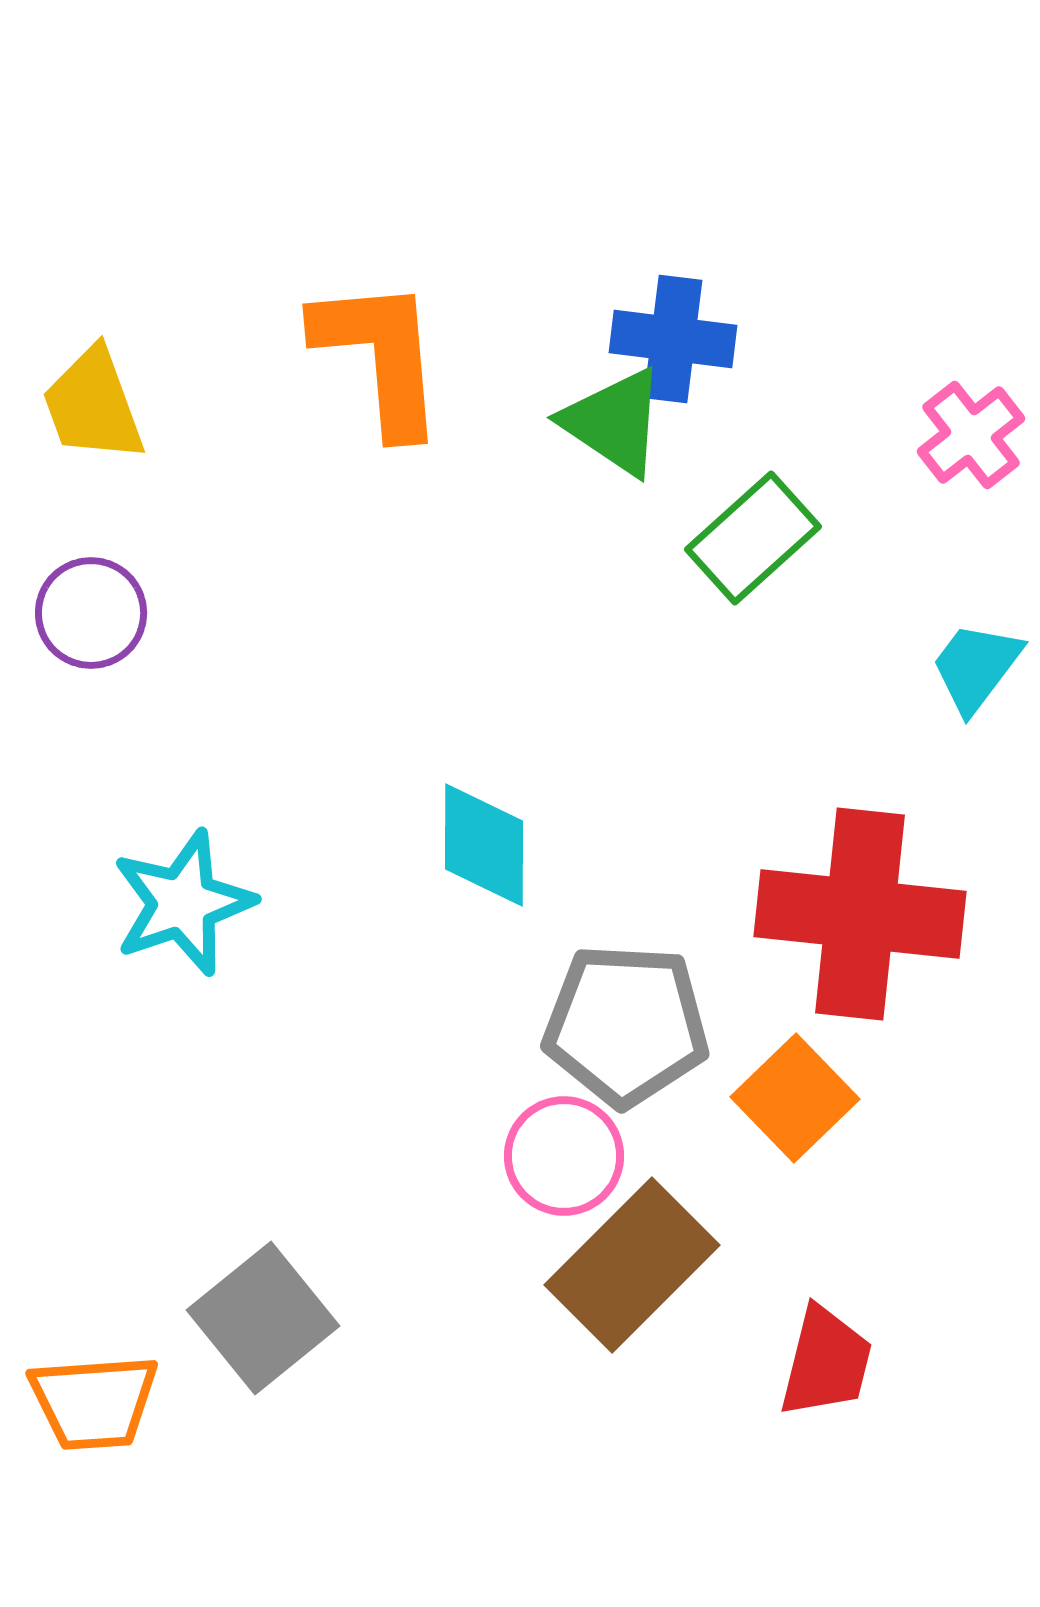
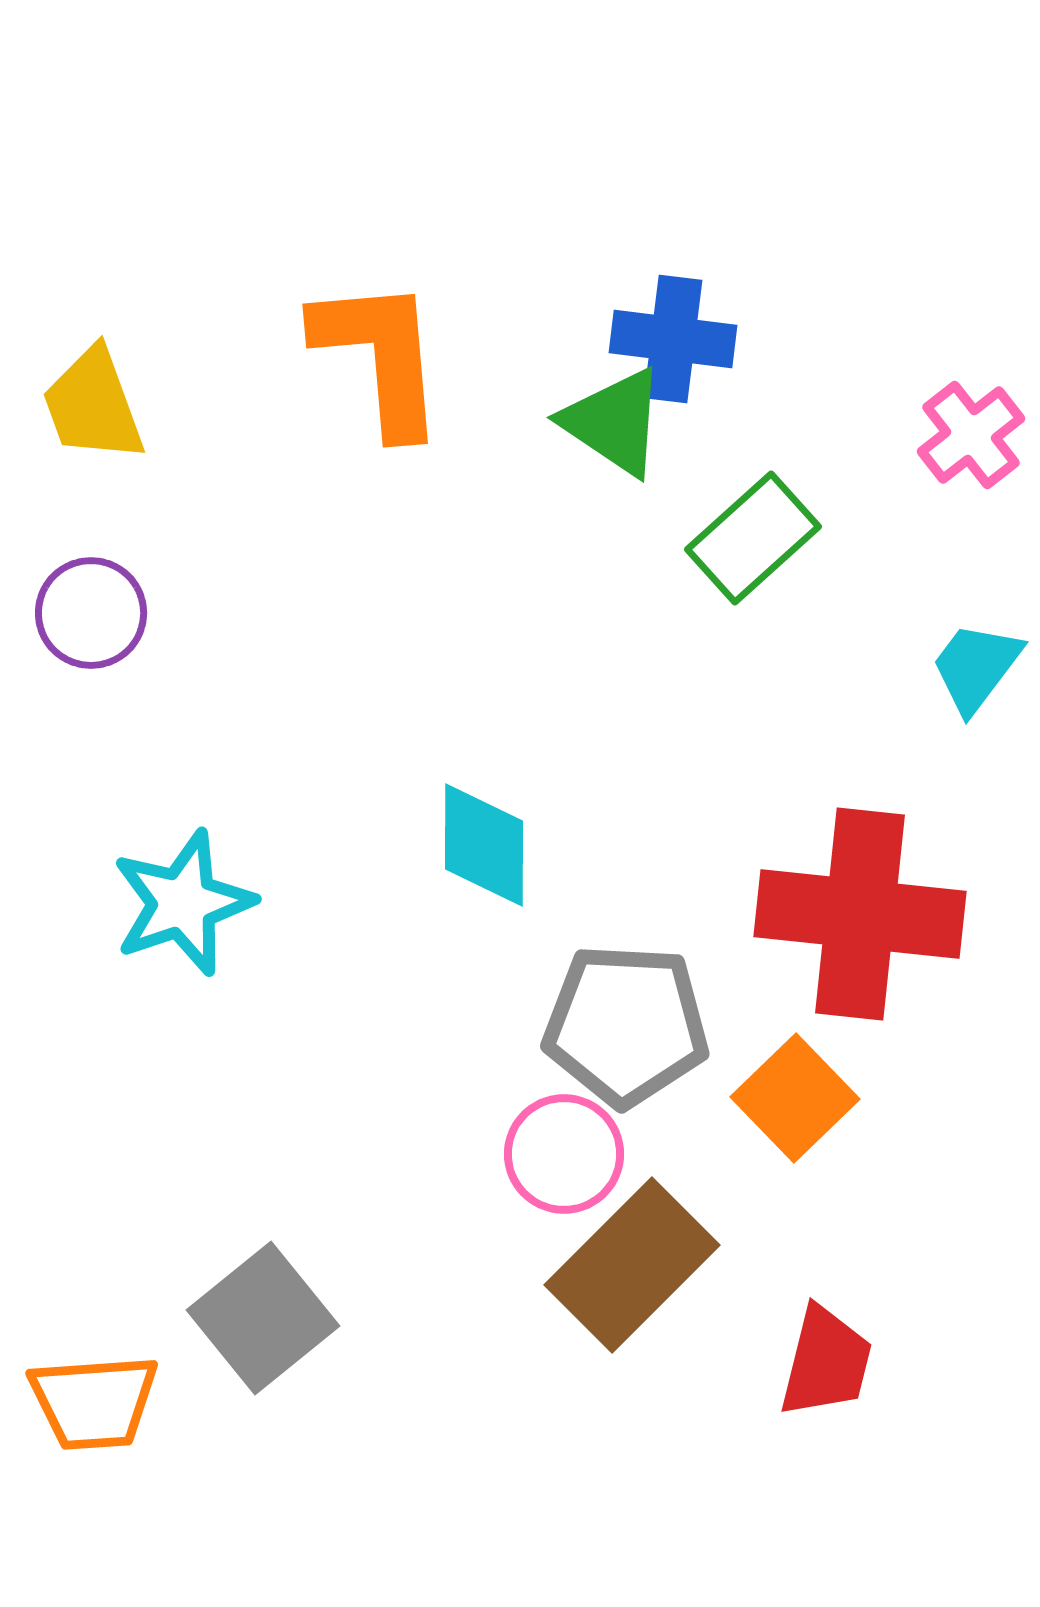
pink circle: moved 2 px up
